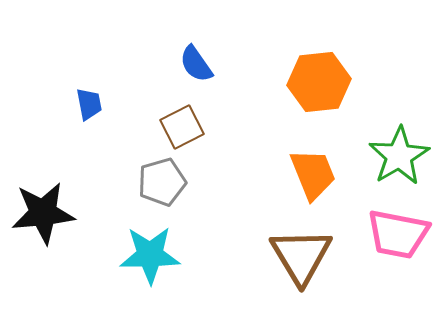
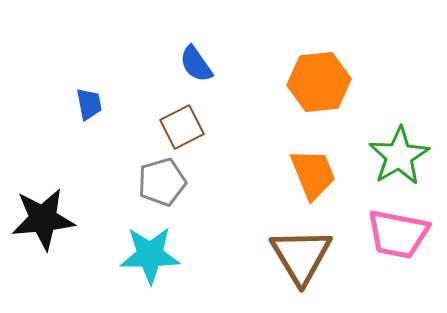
black star: moved 6 px down
